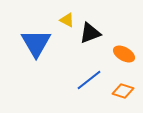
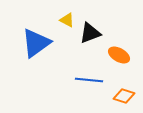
blue triangle: rotated 24 degrees clockwise
orange ellipse: moved 5 px left, 1 px down
blue line: rotated 44 degrees clockwise
orange diamond: moved 1 px right, 5 px down
